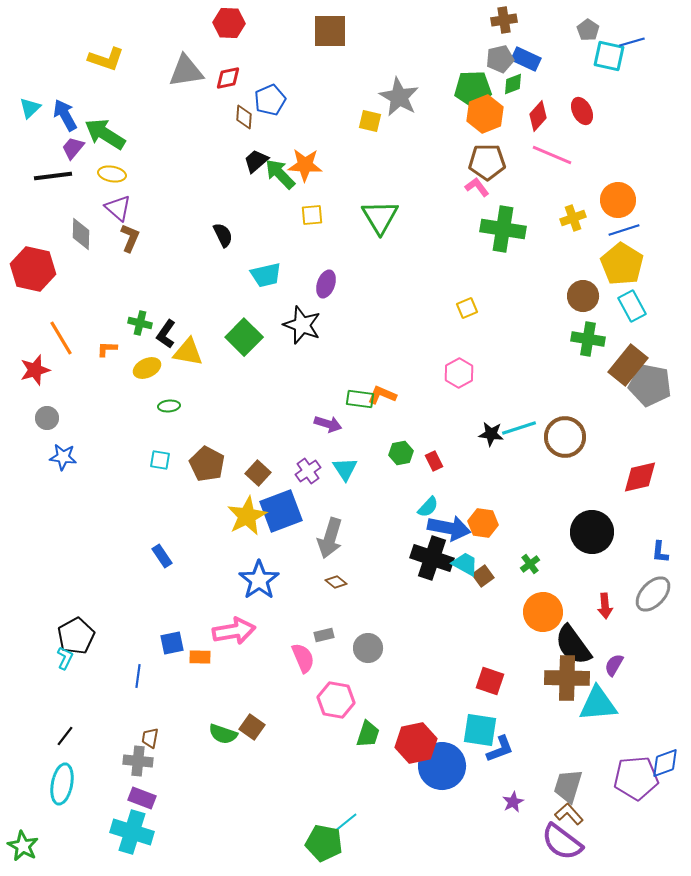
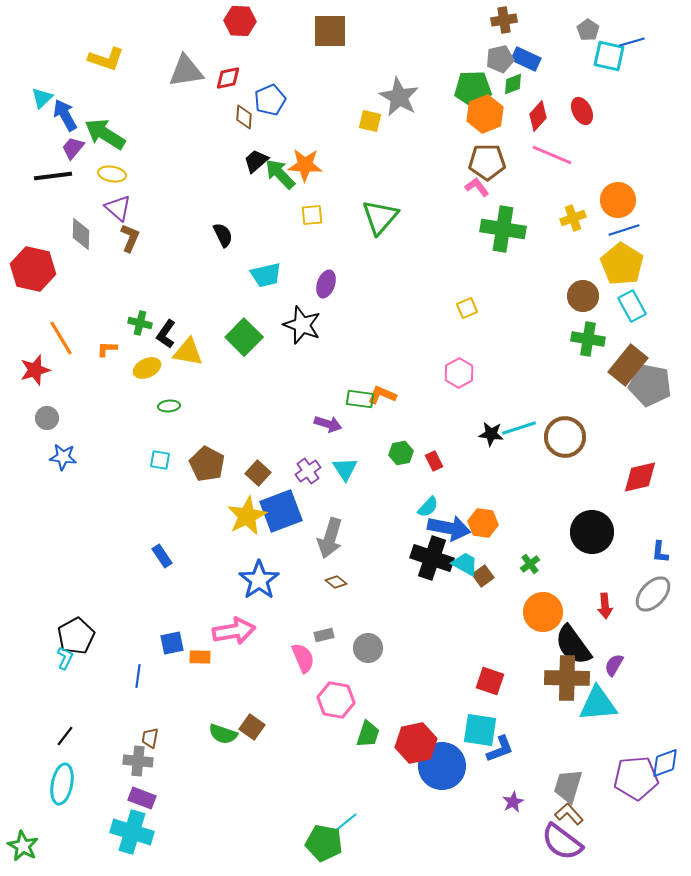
red hexagon at (229, 23): moved 11 px right, 2 px up
cyan triangle at (30, 108): moved 12 px right, 10 px up
green triangle at (380, 217): rotated 12 degrees clockwise
